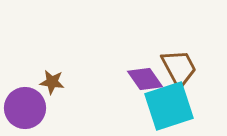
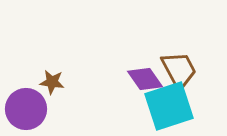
brown trapezoid: moved 2 px down
purple circle: moved 1 px right, 1 px down
